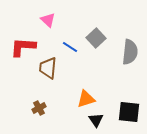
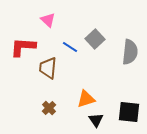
gray square: moved 1 px left, 1 px down
brown cross: moved 10 px right; rotated 16 degrees counterclockwise
